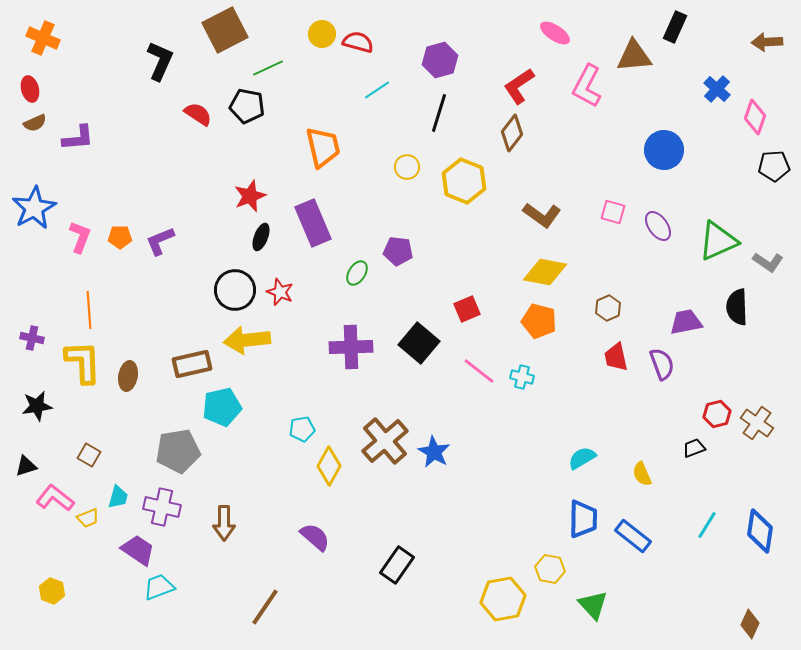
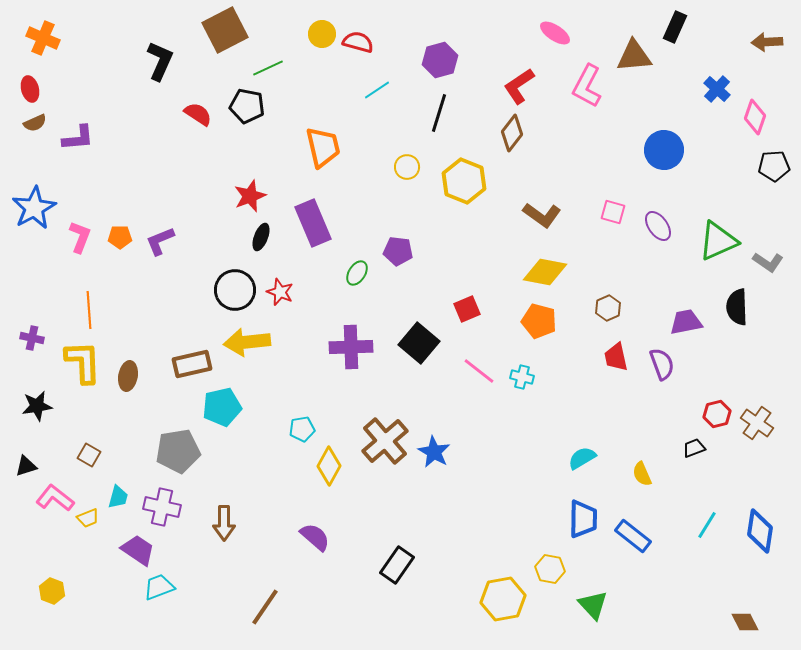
yellow arrow at (247, 340): moved 2 px down
brown diamond at (750, 624): moved 5 px left, 2 px up; rotated 52 degrees counterclockwise
